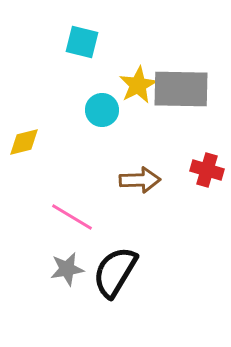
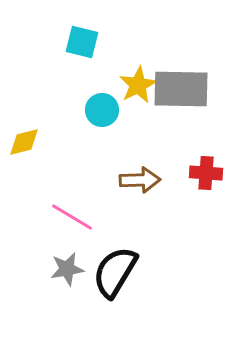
red cross: moved 1 px left, 3 px down; rotated 12 degrees counterclockwise
